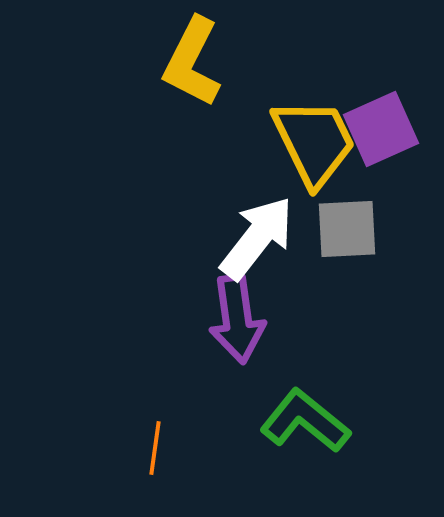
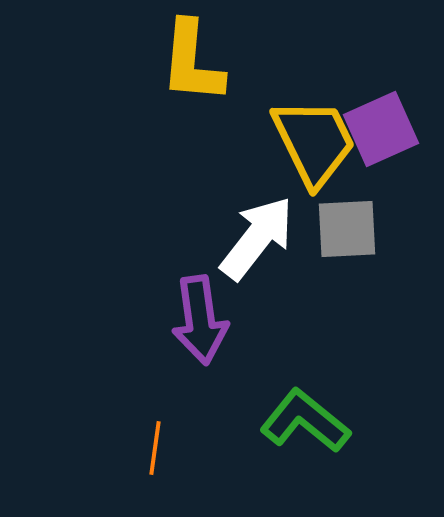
yellow L-shape: rotated 22 degrees counterclockwise
purple arrow: moved 37 px left, 1 px down
